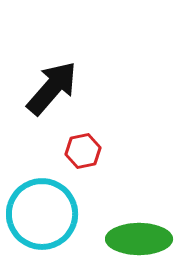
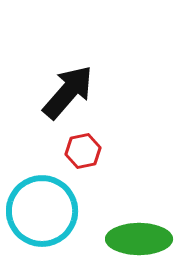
black arrow: moved 16 px right, 4 px down
cyan circle: moved 3 px up
